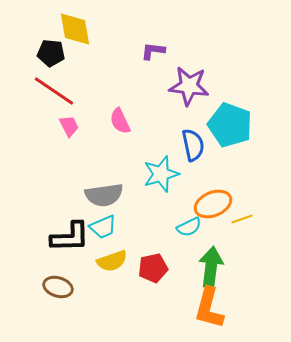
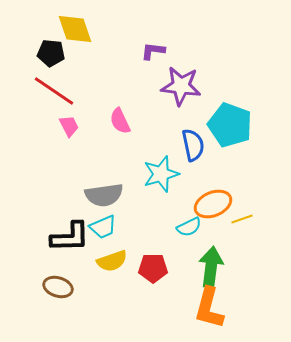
yellow diamond: rotated 9 degrees counterclockwise
purple star: moved 8 px left
red pentagon: rotated 12 degrees clockwise
